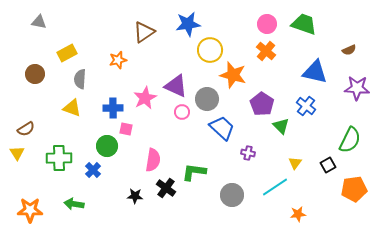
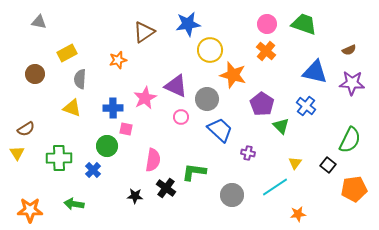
purple star at (357, 88): moved 5 px left, 5 px up
pink circle at (182, 112): moved 1 px left, 5 px down
blue trapezoid at (222, 128): moved 2 px left, 2 px down
black square at (328, 165): rotated 21 degrees counterclockwise
